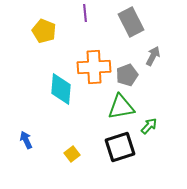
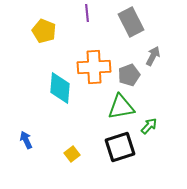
purple line: moved 2 px right
gray pentagon: moved 2 px right
cyan diamond: moved 1 px left, 1 px up
